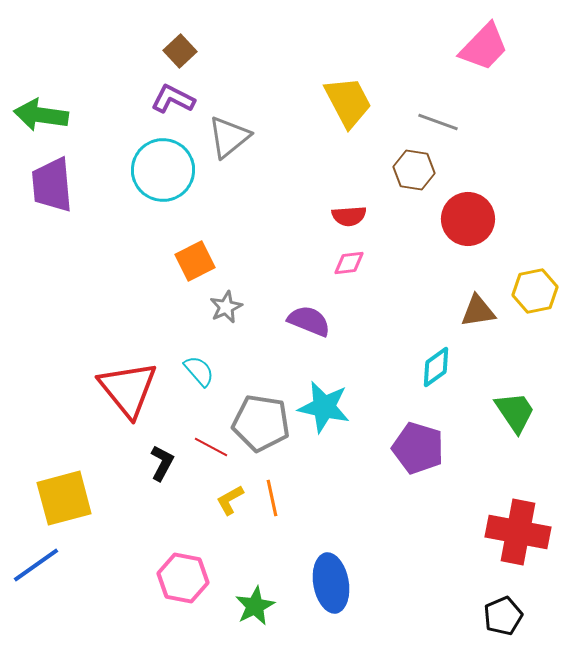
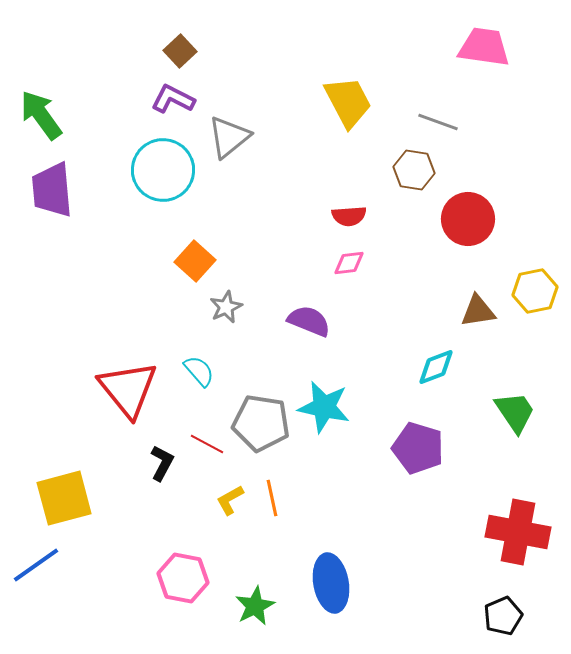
pink trapezoid: rotated 126 degrees counterclockwise
green arrow: rotated 46 degrees clockwise
purple trapezoid: moved 5 px down
orange square: rotated 21 degrees counterclockwise
cyan diamond: rotated 15 degrees clockwise
red line: moved 4 px left, 3 px up
